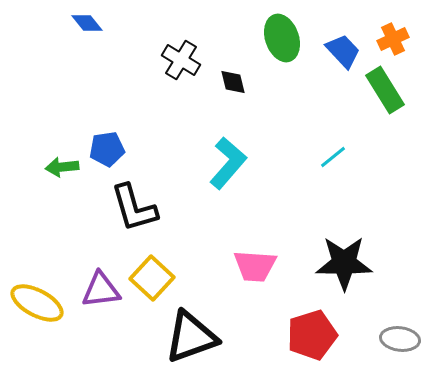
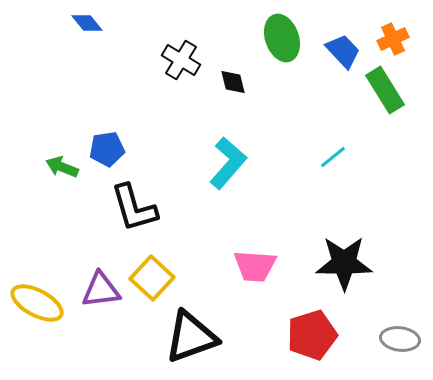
green arrow: rotated 28 degrees clockwise
